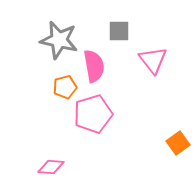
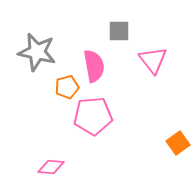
gray star: moved 22 px left, 12 px down
orange pentagon: moved 2 px right
pink pentagon: moved 2 px down; rotated 12 degrees clockwise
